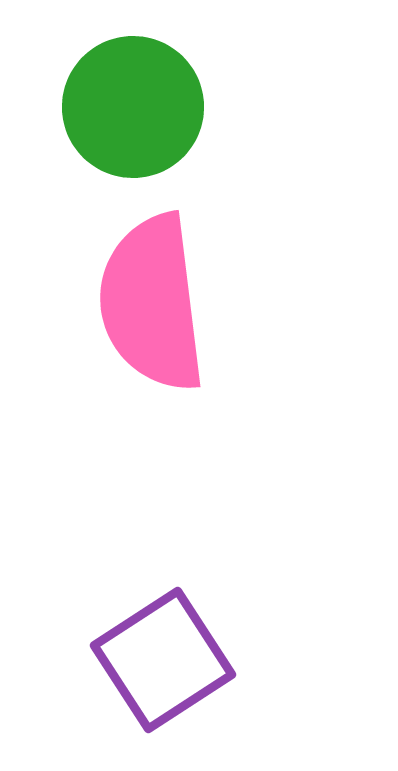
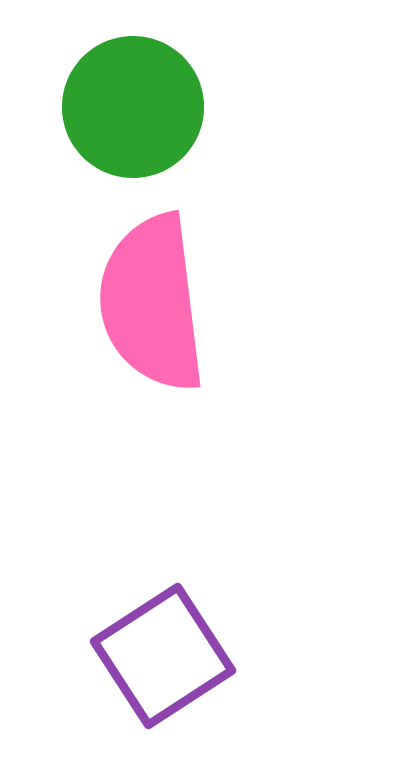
purple square: moved 4 px up
